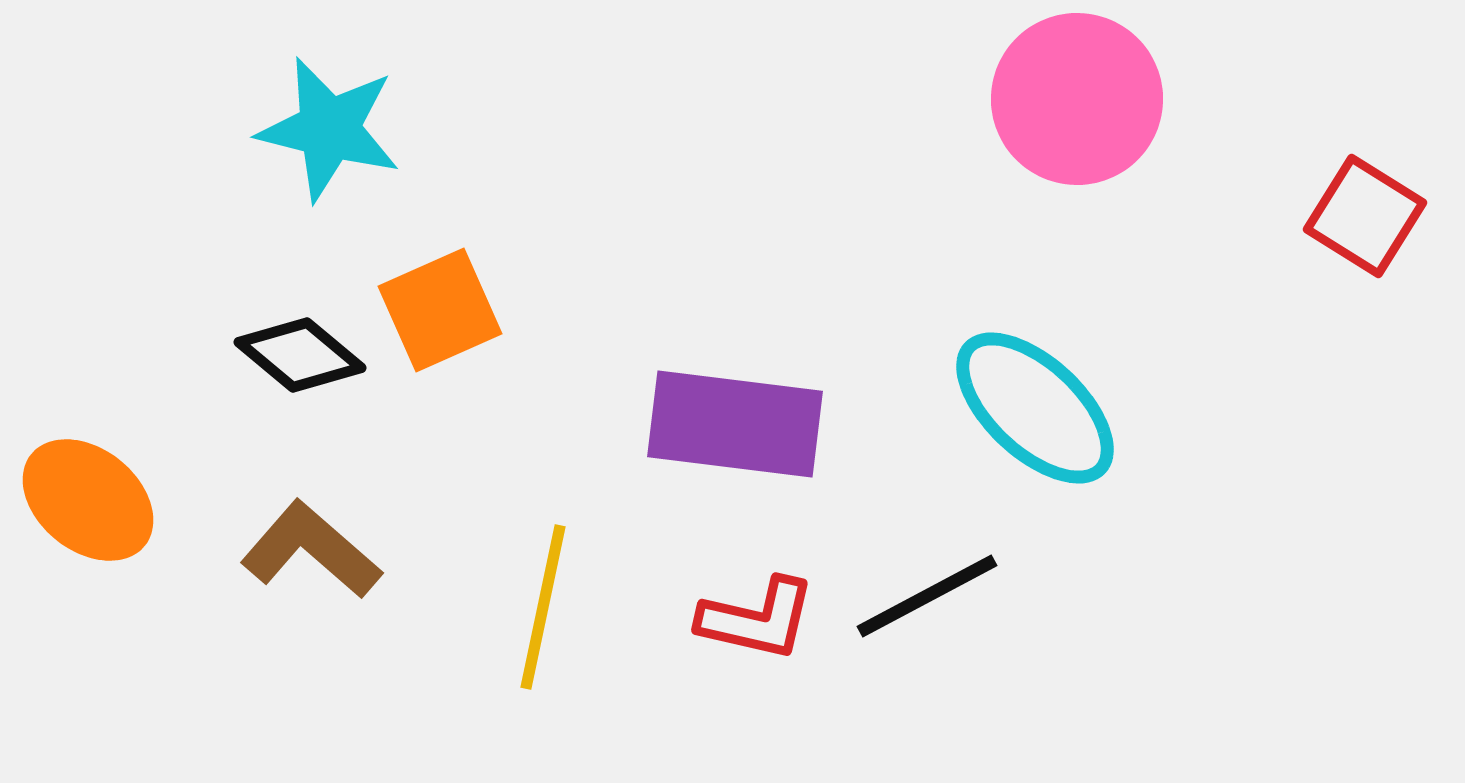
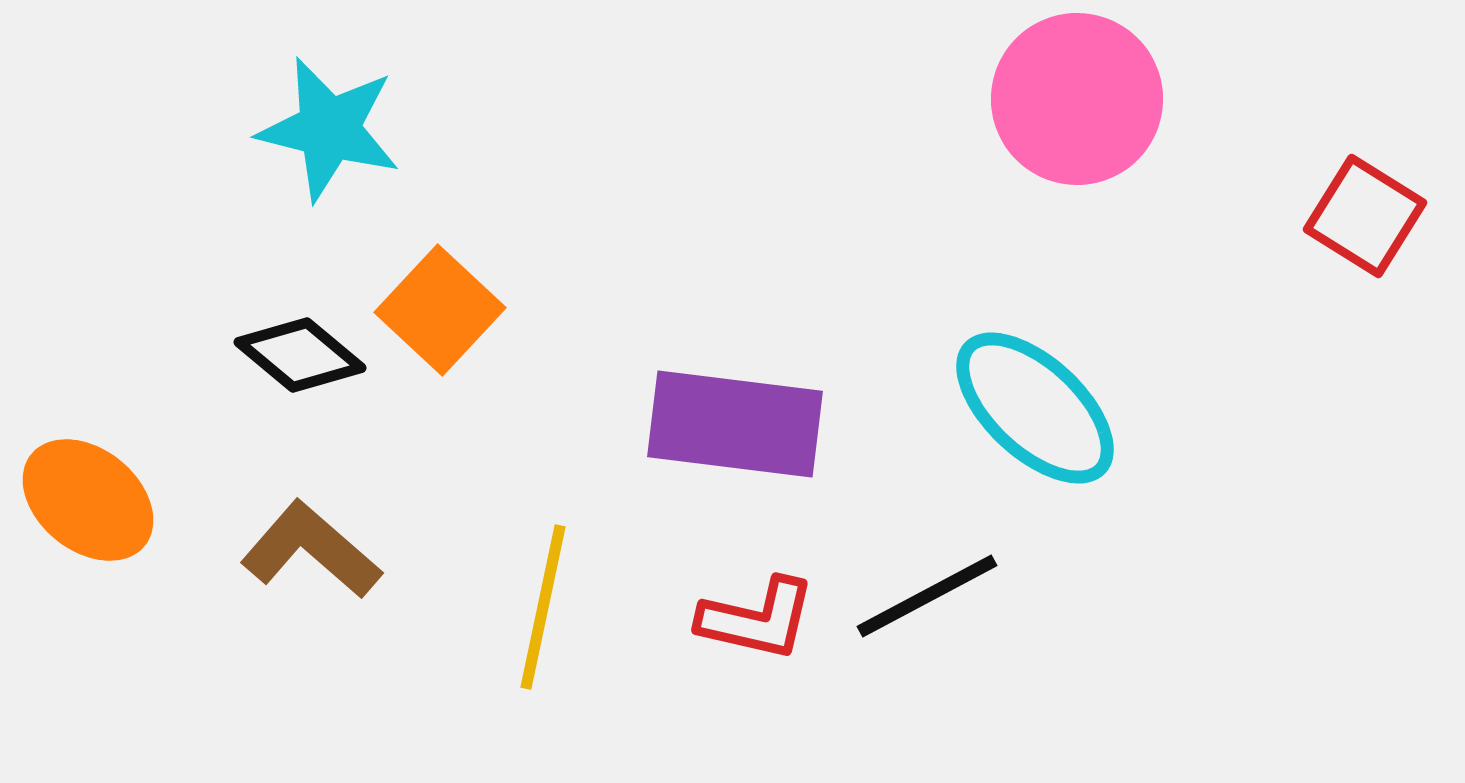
orange square: rotated 23 degrees counterclockwise
